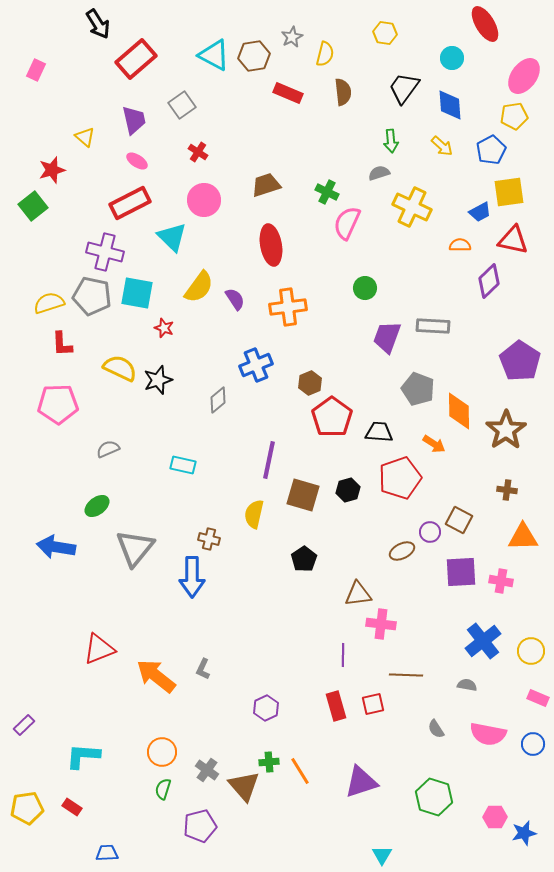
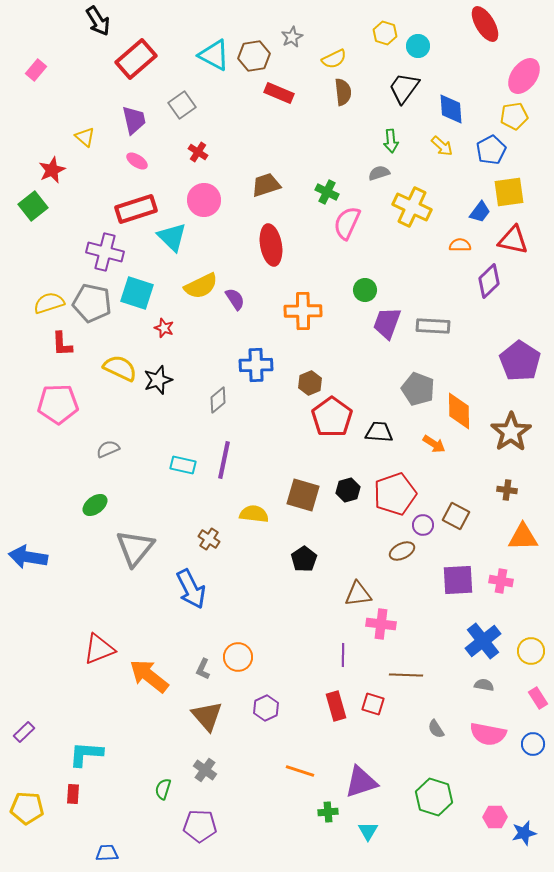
black arrow at (98, 24): moved 3 px up
yellow hexagon at (385, 33): rotated 10 degrees clockwise
yellow semicircle at (325, 54): moved 9 px right, 5 px down; rotated 50 degrees clockwise
cyan circle at (452, 58): moved 34 px left, 12 px up
pink rectangle at (36, 70): rotated 15 degrees clockwise
red rectangle at (288, 93): moved 9 px left
blue diamond at (450, 105): moved 1 px right, 4 px down
red star at (52, 170): rotated 8 degrees counterclockwise
red rectangle at (130, 203): moved 6 px right, 6 px down; rotated 9 degrees clockwise
blue trapezoid at (480, 212): rotated 25 degrees counterclockwise
yellow semicircle at (199, 287): moved 2 px right, 1 px up; rotated 28 degrees clockwise
green circle at (365, 288): moved 2 px down
cyan square at (137, 293): rotated 8 degrees clockwise
gray pentagon at (92, 296): moved 7 px down
orange cross at (288, 307): moved 15 px right, 4 px down; rotated 6 degrees clockwise
purple trapezoid at (387, 337): moved 14 px up
blue cross at (256, 365): rotated 20 degrees clockwise
brown star at (506, 430): moved 5 px right, 2 px down
purple line at (269, 460): moved 45 px left
red pentagon at (400, 478): moved 5 px left, 16 px down
green ellipse at (97, 506): moved 2 px left, 1 px up
yellow semicircle at (254, 514): rotated 84 degrees clockwise
brown square at (459, 520): moved 3 px left, 4 px up
purple circle at (430, 532): moved 7 px left, 7 px up
brown cross at (209, 539): rotated 20 degrees clockwise
blue arrow at (56, 547): moved 28 px left, 10 px down
purple square at (461, 572): moved 3 px left, 8 px down
blue arrow at (192, 577): moved 1 px left, 12 px down; rotated 27 degrees counterclockwise
orange arrow at (156, 676): moved 7 px left
gray semicircle at (467, 685): moved 17 px right
pink rectangle at (538, 698): rotated 35 degrees clockwise
red square at (373, 704): rotated 30 degrees clockwise
purple rectangle at (24, 725): moved 7 px down
orange circle at (162, 752): moved 76 px right, 95 px up
cyan L-shape at (83, 756): moved 3 px right, 2 px up
green cross at (269, 762): moved 59 px right, 50 px down
gray cross at (207, 770): moved 2 px left
orange line at (300, 771): rotated 40 degrees counterclockwise
brown triangle at (244, 786): moved 37 px left, 70 px up
red rectangle at (72, 807): moved 1 px right, 13 px up; rotated 60 degrees clockwise
yellow pentagon at (27, 808): rotated 12 degrees clockwise
purple pentagon at (200, 826): rotated 16 degrees clockwise
cyan triangle at (382, 855): moved 14 px left, 24 px up
